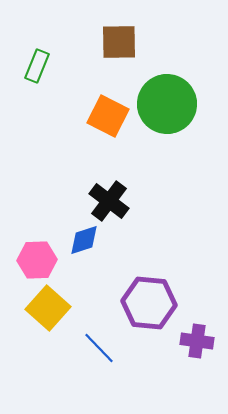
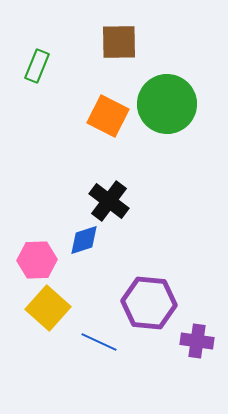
blue line: moved 6 px up; rotated 21 degrees counterclockwise
